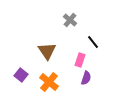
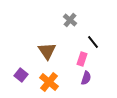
pink rectangle: moved 2 px right, 1 px up
